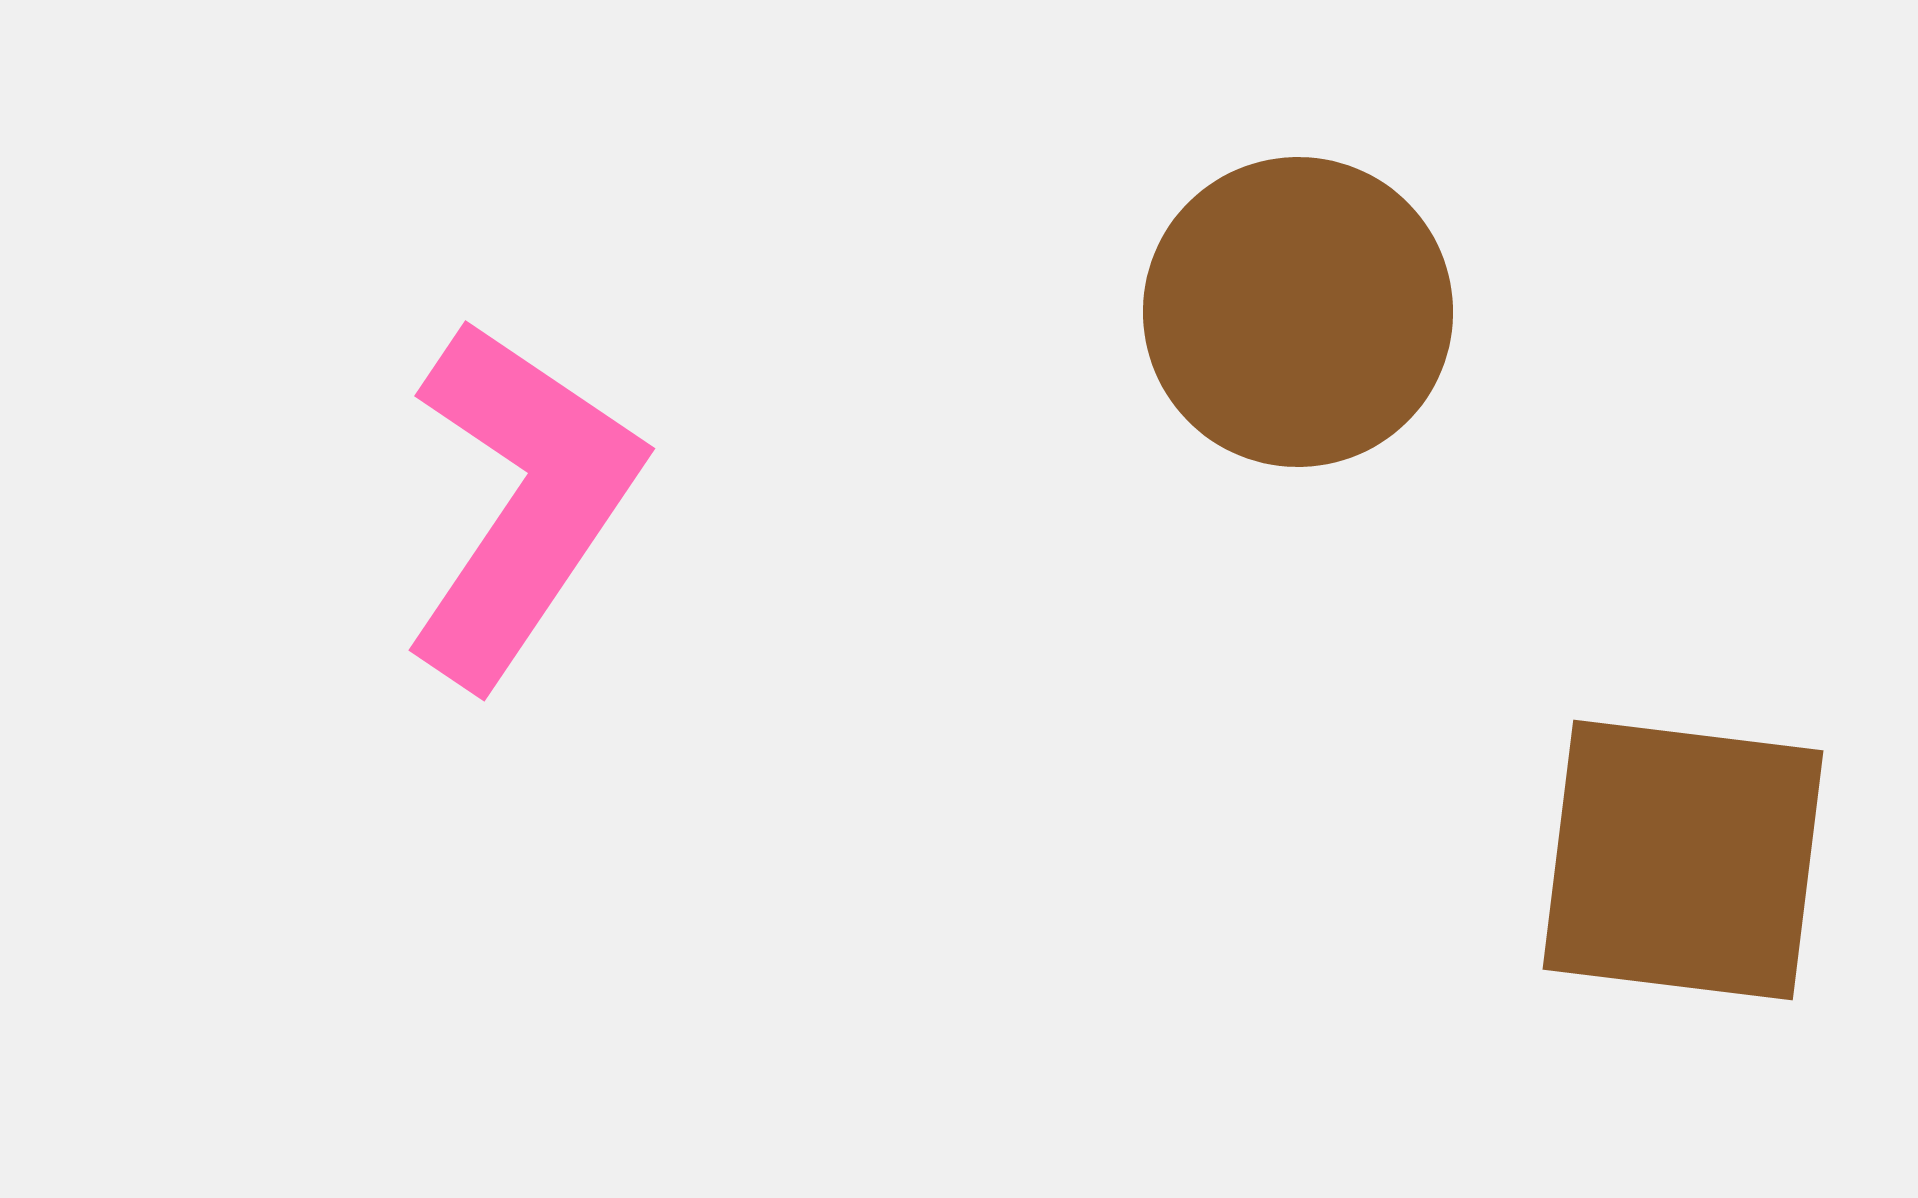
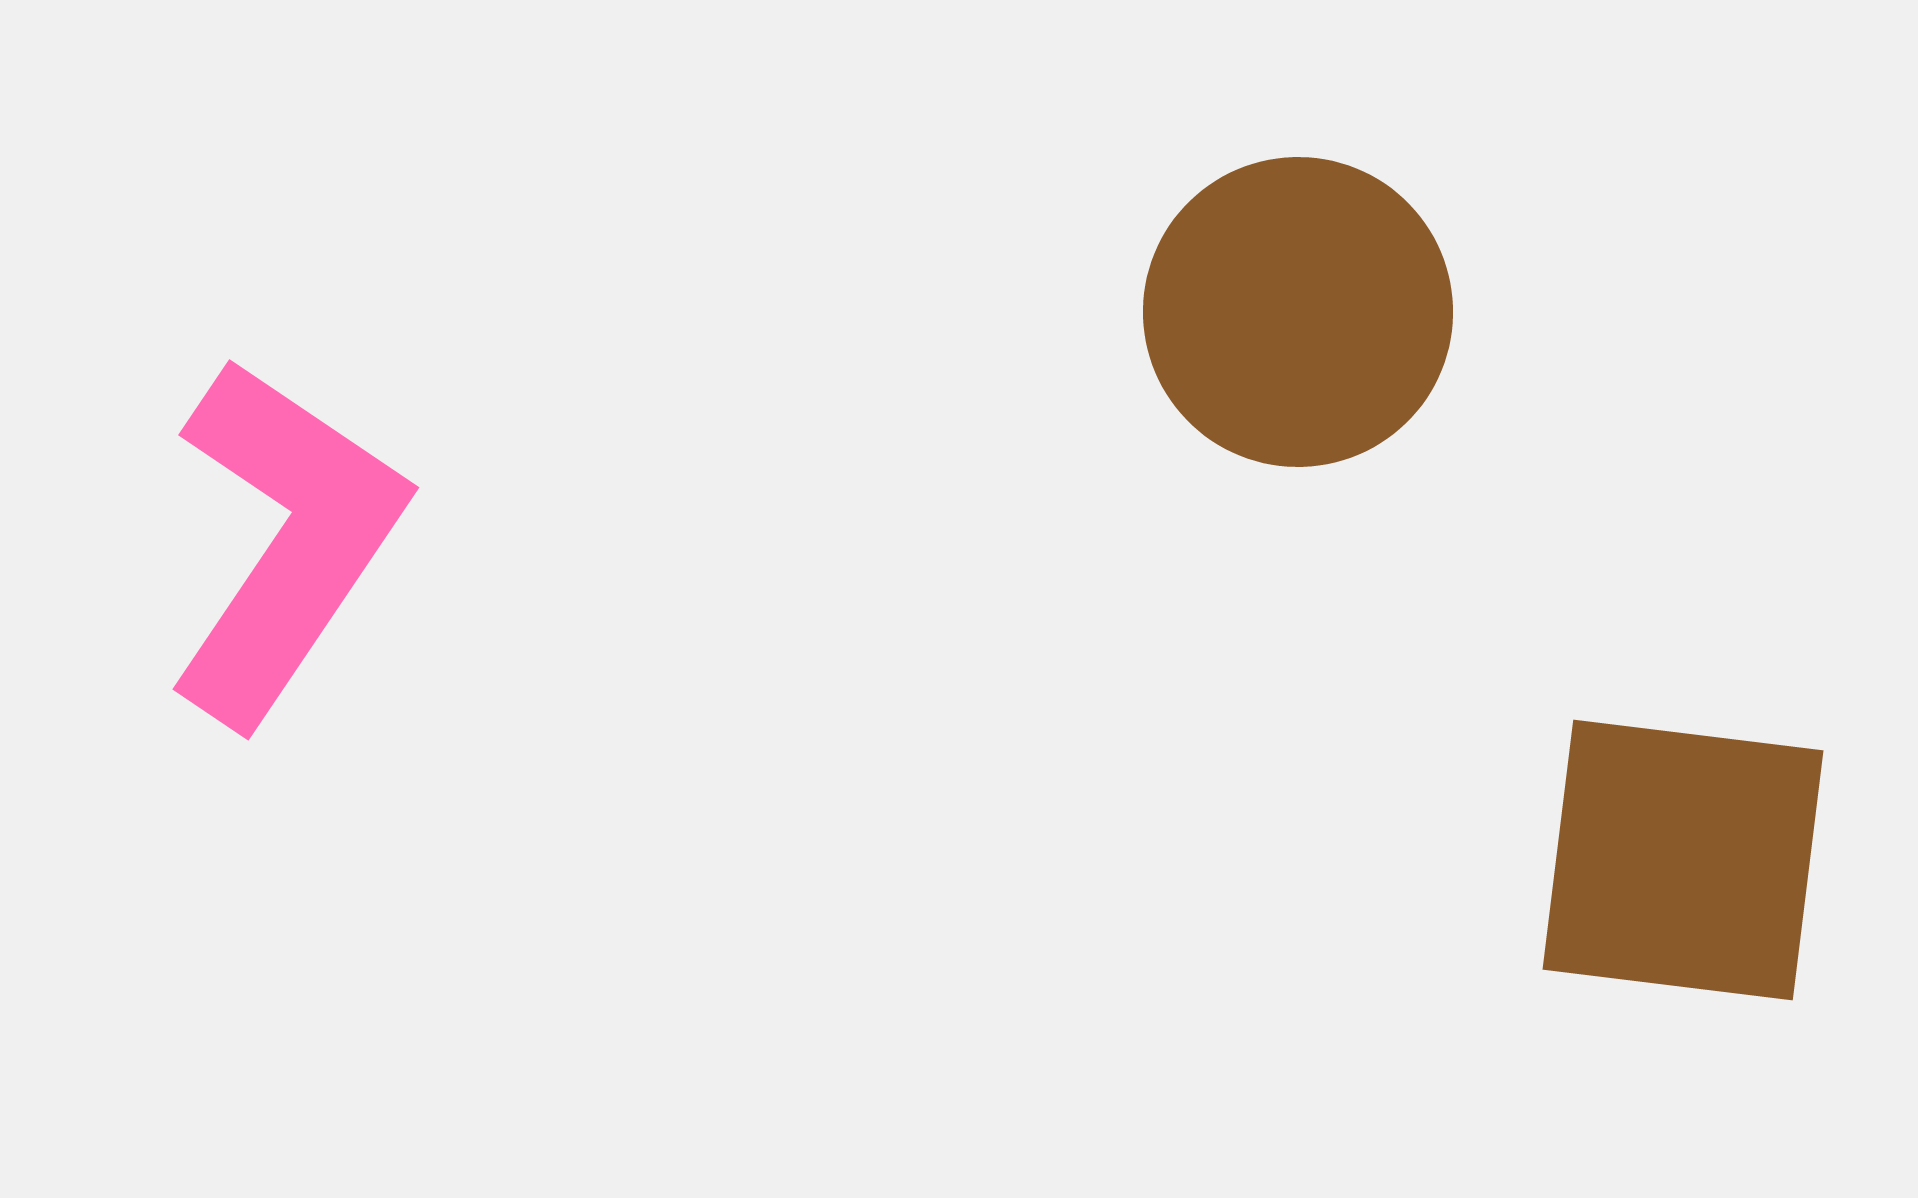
pink L-shape: moved 236 px left, 39 px down
